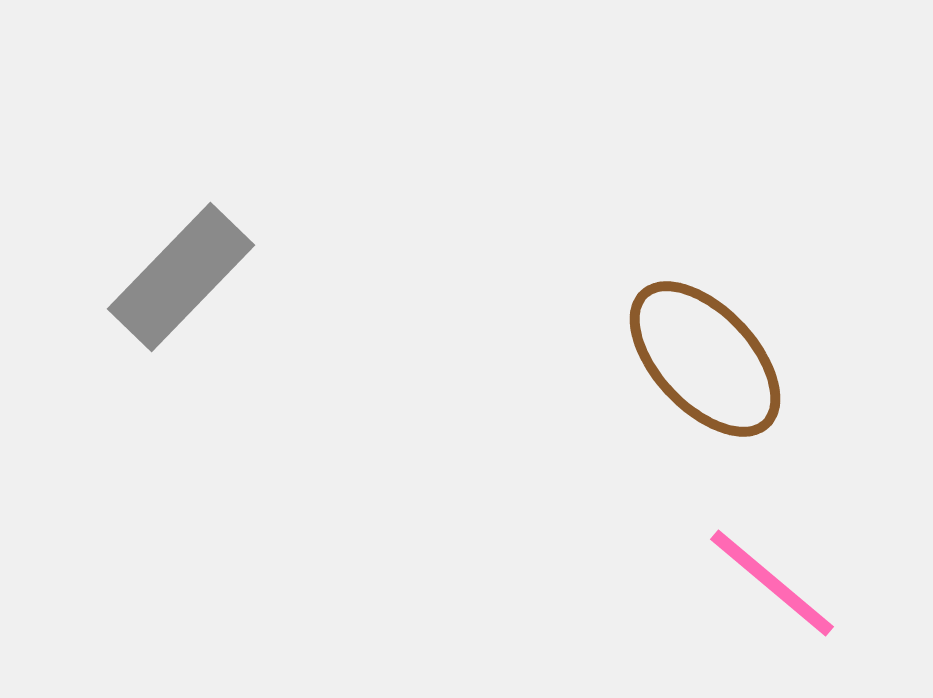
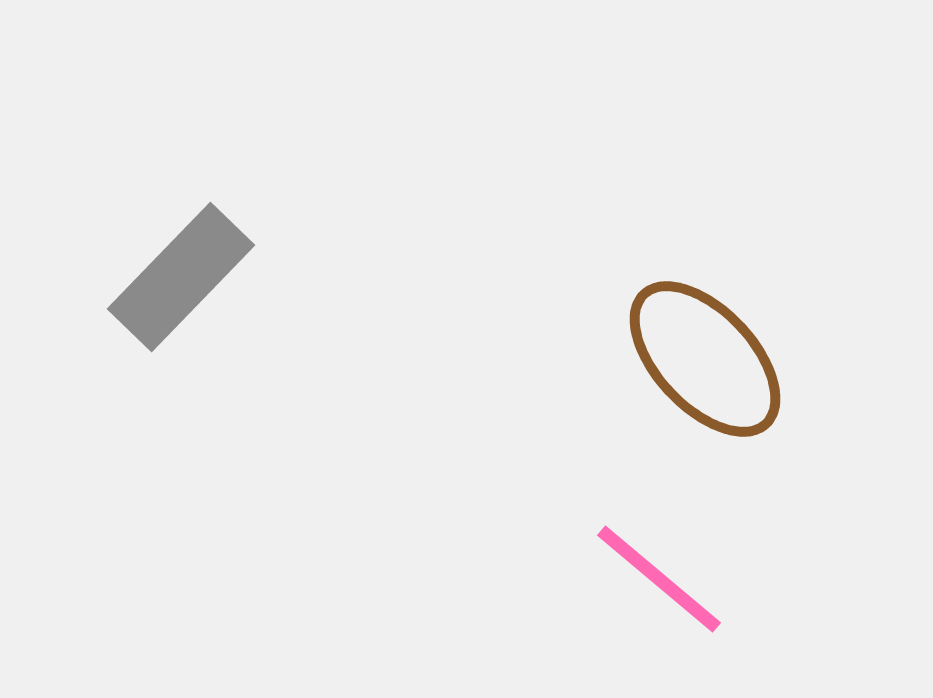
pink line: moved 113 px left, 4 px up
